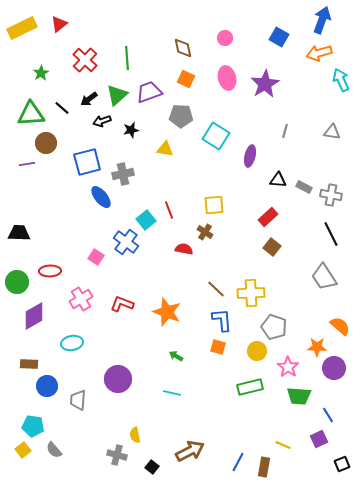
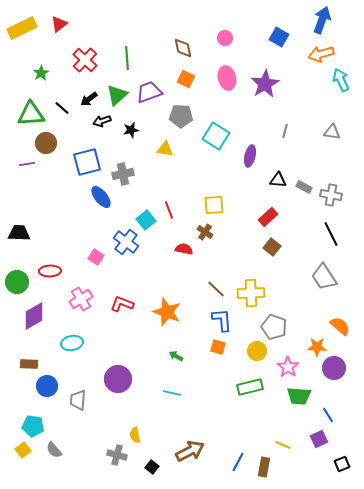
orange arrow at (319, 53): moved 2 px right, 1 px down
